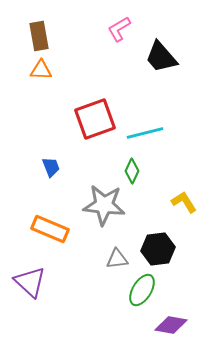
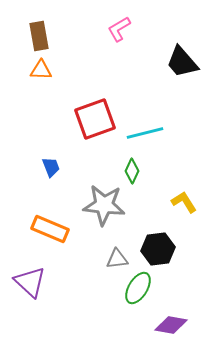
black trapezoid: moved 21 px right, 5 px down
green ellipse: moved 4 px left, 2 px up
